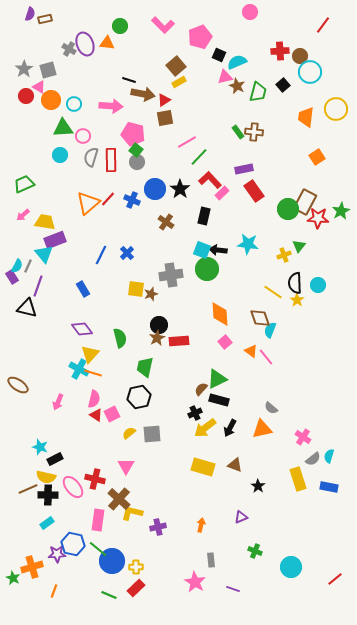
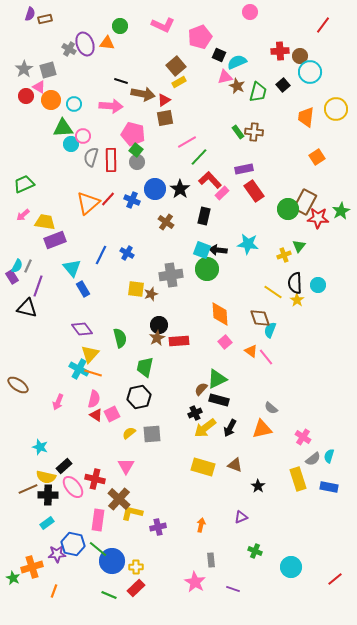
pink L-shape at (163, 25): rotated 20 degrees counterclockwise
black line at (129, 80): moved 8 px left, 1 px down
cyan circle at (60, 155): moved 11 px right, 11 px up
blue cross at (127, 253): rotated 16 degrees counterclockwise
cyan triangle at (44, 254): moved 28 px right, 14 px down
black rectangle at (55, 459): moved 9 px right, 7 px down; rotated 14 degrees counterclockwise
